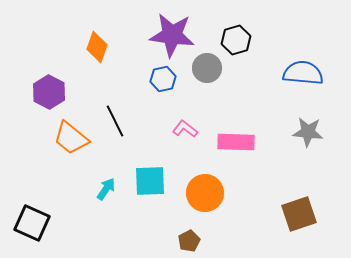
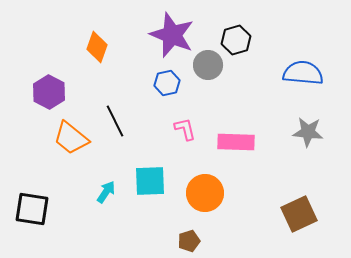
purple star: rotated 15 degrees clockwise
gray circle: moved 1 px right, 3 px up
blue hexagon: moved 4 px right, 4 px down
pink L-shape: rotated 40 degrees clockwise
cyan arrow: moved 3 px down
brown square: rotated 6 degrees counterclockwise
black square: moved 14 px up; rotated 15 degrees counterclockwise
brown pentagon: rotated 10 degrees clockwise
